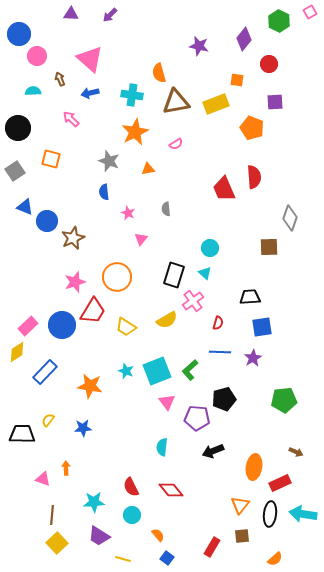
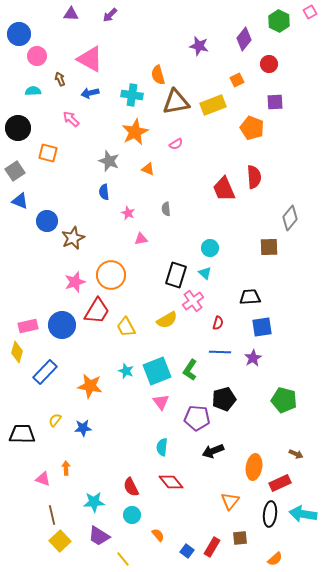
pink triangle at (90, 59): rotated 12 degrees counterclockwise
orange semicircle at (159, 73): moved 1 px left, 2 px down
orange square at (237, 80): rotated 32 degrees counterclockwise
yellow rectangle at (216, 104): moved 3 px left, 1 px down
orange square at (51, 159): moved 3 px left, 6 px up
orange triangle at (148, 169): rotated 32 degrees clockwise
blue triangle at (25, 207): moved 5 px left, 6 px up
gray diamond at (290, 218): rotated 20 degrees clockwise
pink triangle at (141, 239): rotated 40 degrees clockwise
black rectangle at (174, 275): moved 2 px right
orange circle at (117, 277): moved 6 px left, 2 px up
red trapezoid at (93, 311): moved 4 px right
pink rectangle at (28, 326): rotated 30 degrees clockwise
yellow trapezoid at (126, 327): rotated 30 degrees clockwise
yellow diamond at (17, 352): rotated 40 degrees counterclockwise
green L-shape at (190, 370): rotated 15 degrees counterclockwise
green pentagon at (284, 400): rotated 20 degrees clockwise
pink triangle at (167, 402): moved 6 px left
yellow semicircle at (48, 420): moved 7 px right
brown arrow at (296, 452): moved 2 px down
red diamond at (171, 490): moved 8 px up
orange triangle at (240, 505): moved 10 px left, 4 px up
brown line at (52, 515): rotated 18 degrees counterclockwise
brown square at (242, 536): moved 2 px left, 2 px down
yellow square at (57, 543): moved 3 px right, 2 px up
blue square at (167, 558): moved 20 px right, 7 px up
yellow line at (123, 559): rotated 35 degrees clockwise
